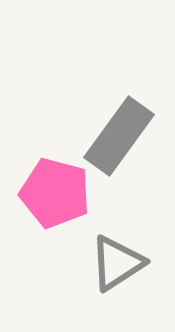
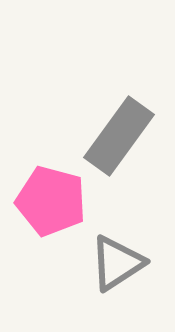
pink pentagon: moved 4 px left, 8 px down
